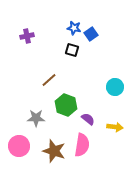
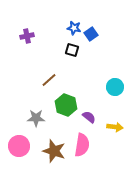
purple semicircle: moved 1 px right, 2 px up
